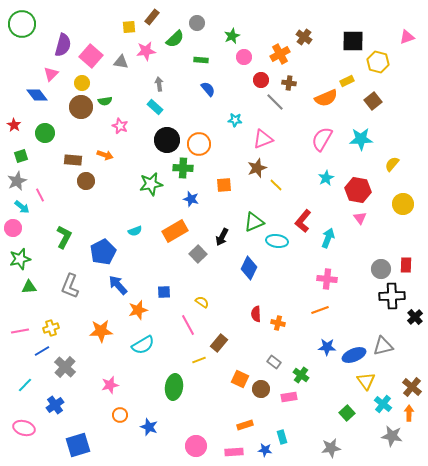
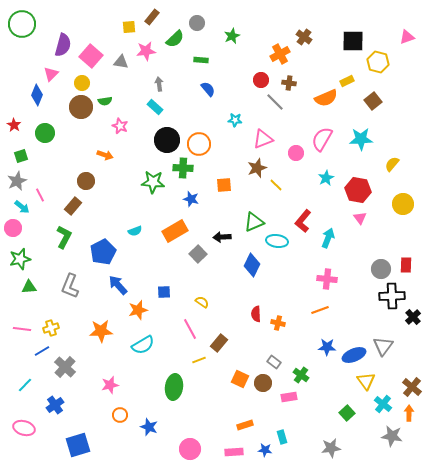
pink circle at (244, 57): moved 52 px right, 96 px down
blue diamond at (37, 95): rotated 60 degrees clockwise
brown rectangle at (73, 160): moved 46 px down; rotated 54 degrees counterclockwise
green star at (151, 184): moved 2 px right, 2 px up; rotated 15 degrees clockwise
black arrow at (222, 237): rotated 60 degrees clockwise
blue diamond at (249, 268): moved 3 px right, 3 px up
black cross at (415, 317): moved 2 px left
pink line at (188, 325): moved 2 px right, 4 px down
pink line at (20, 331): moved 2 px right, 2 px up; rotated 18 degrees clockwise
gray triangle at (383, 346): rotated 40 degrees counterclockwise
brown circle at (261, 389): moved 2 px right, 6 px up
pink circle at (196, 446): moved 6 px left, 3 px down
